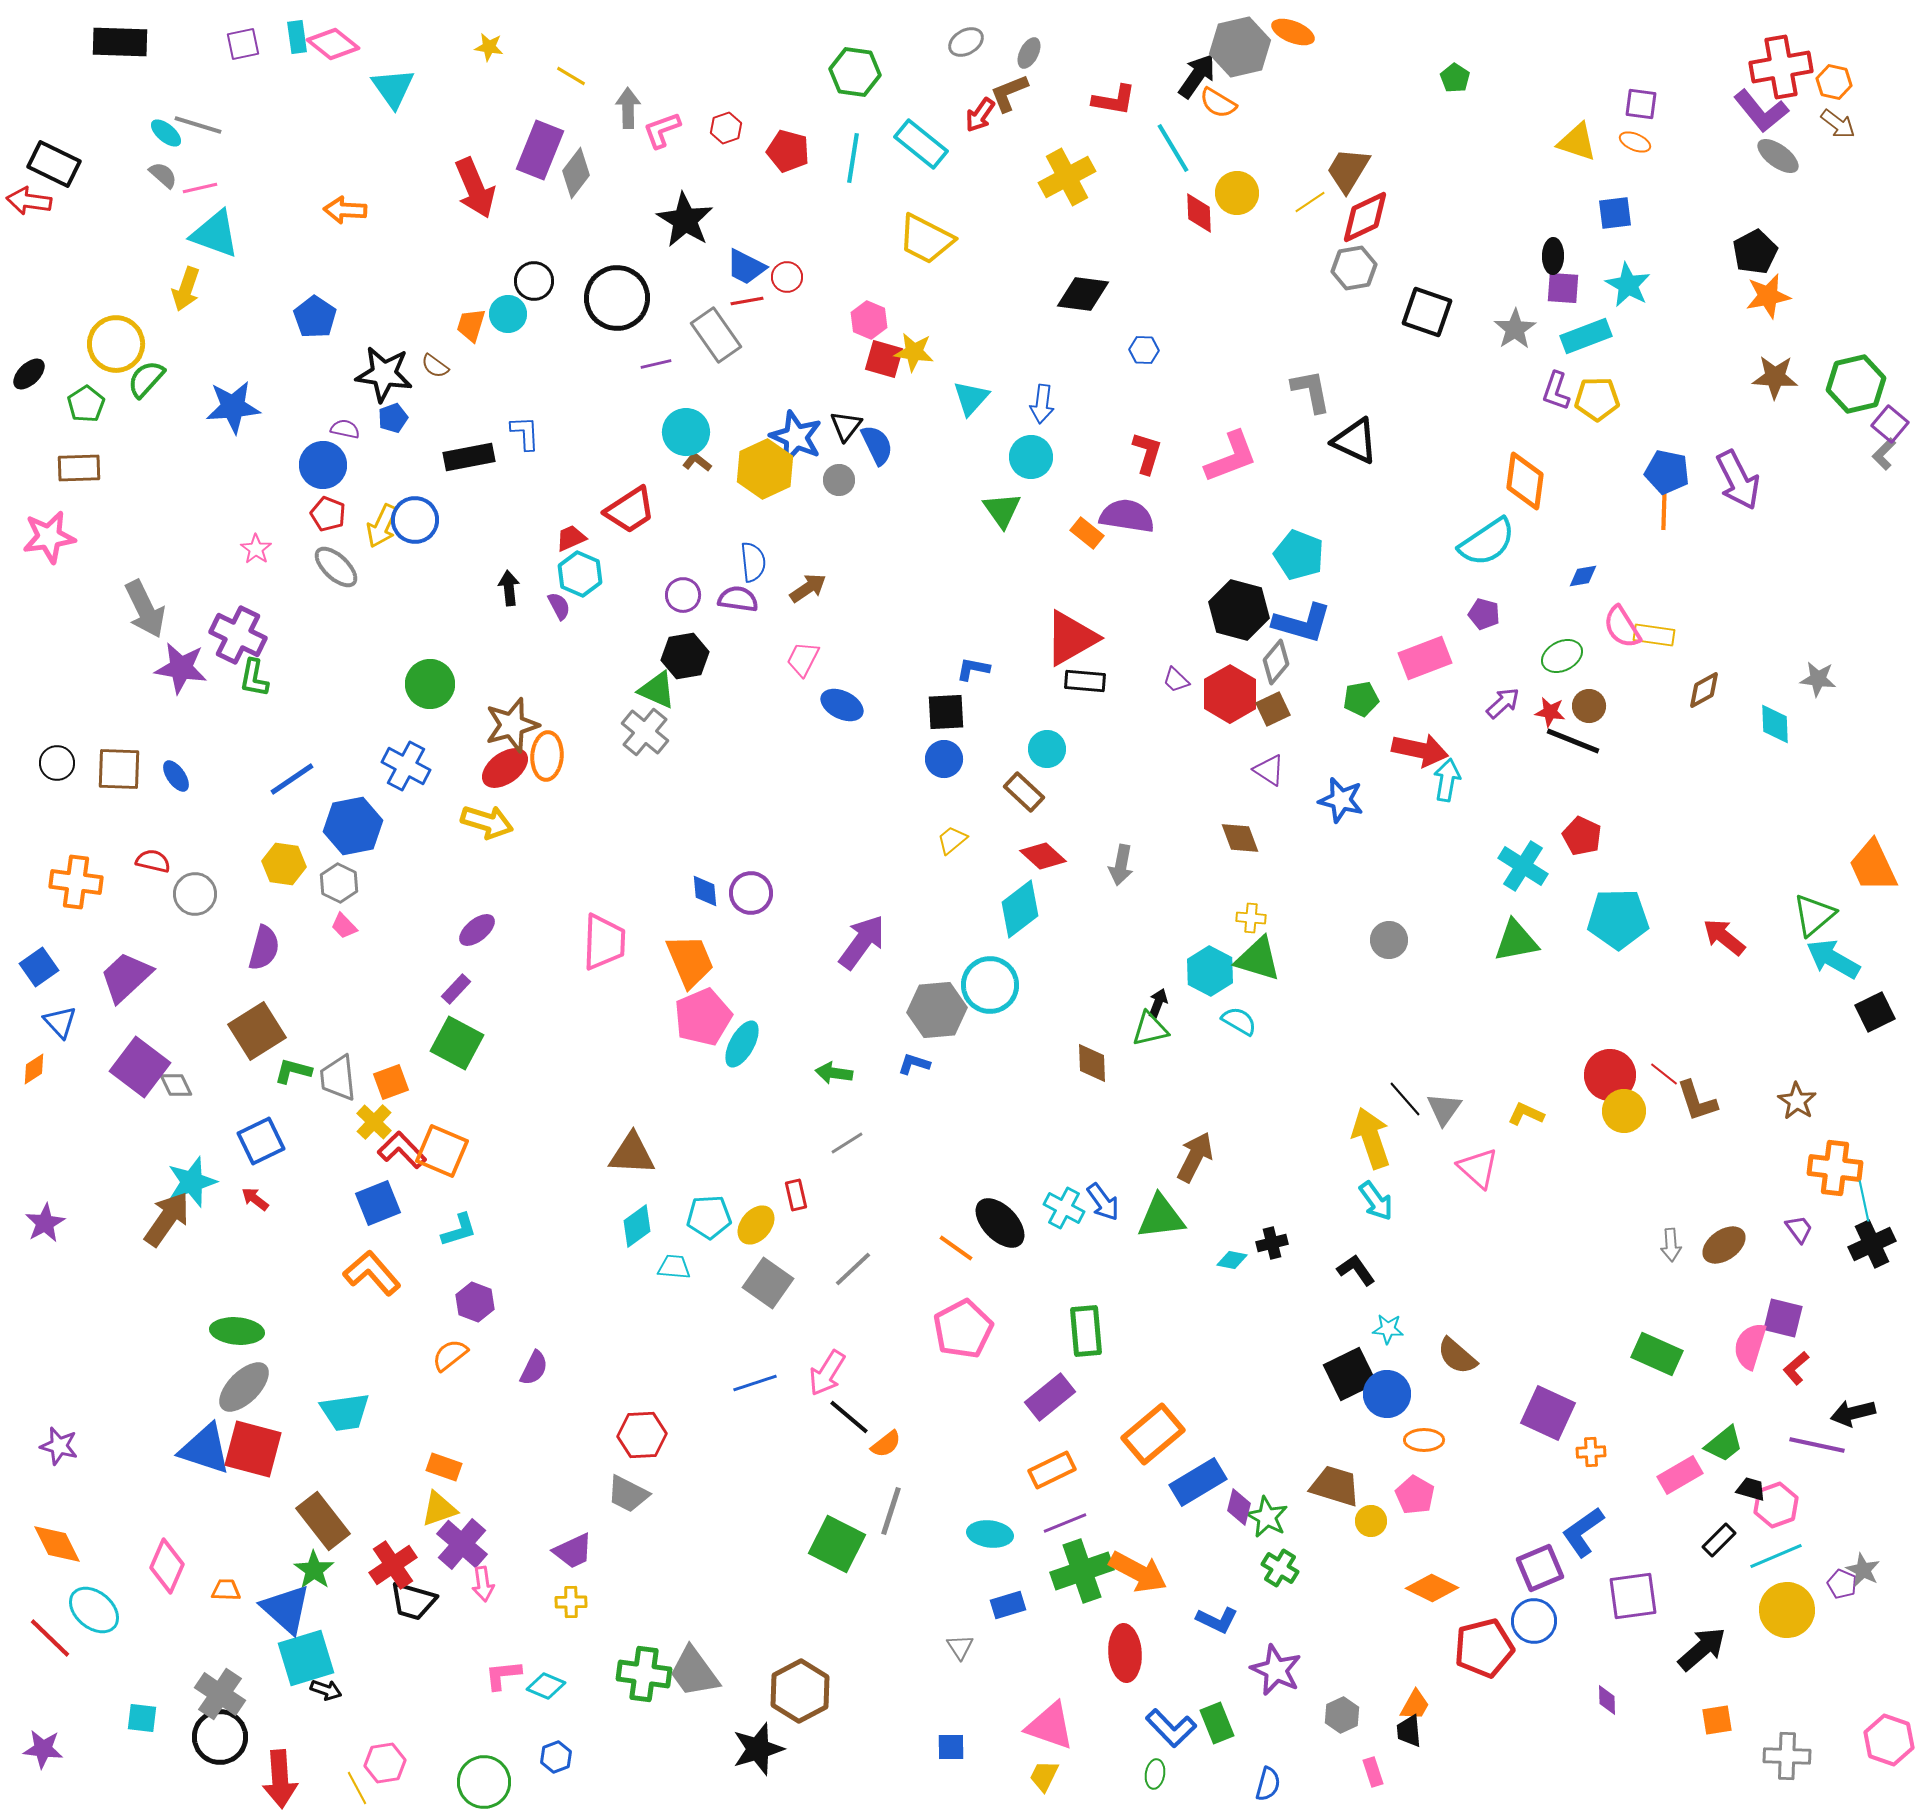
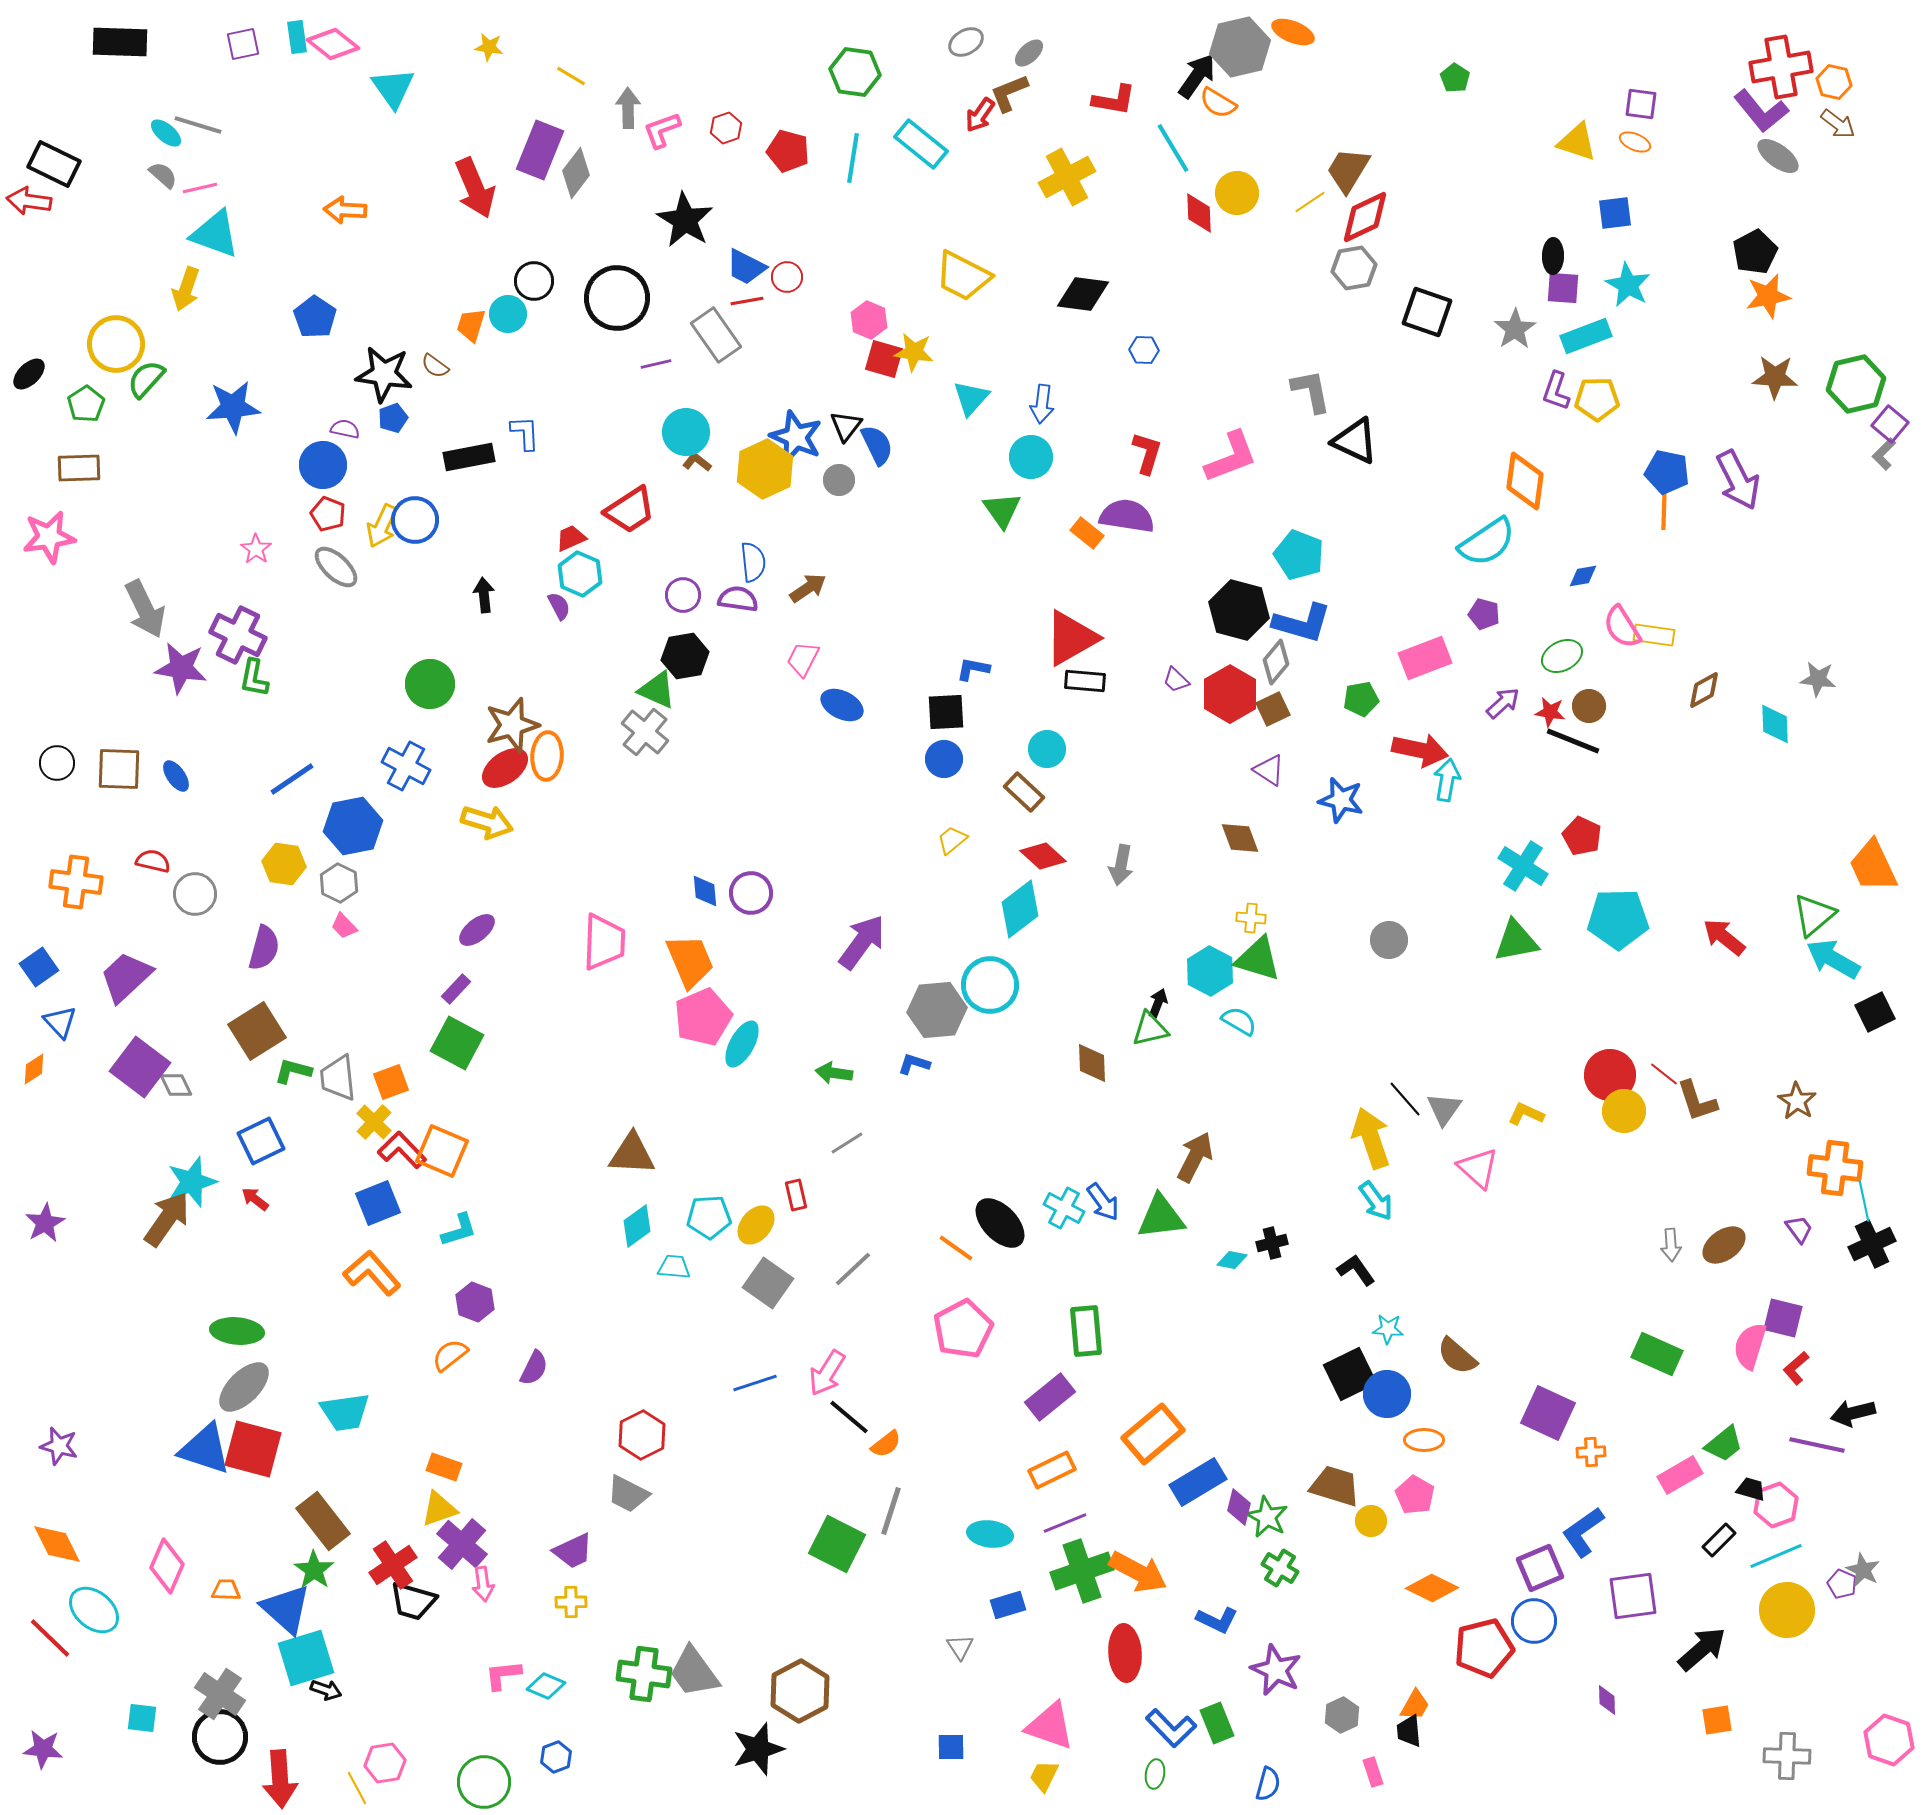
gray ellipse at (1029, 53): rotated 20 degrees clockwise
yellow trapezoid at (926, 239): moved 37 px right, 37 px down
black arrow at (509, 588): moved 25 px left, 7 px down
red hexagon at (642, 1435): rotated 24 degrees counterclockwise
